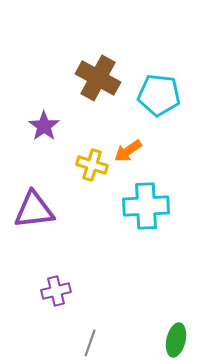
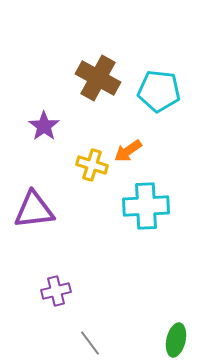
cyan pentagon: moved 4 px up
gray line: rotated 56 degrees counterclockwise
